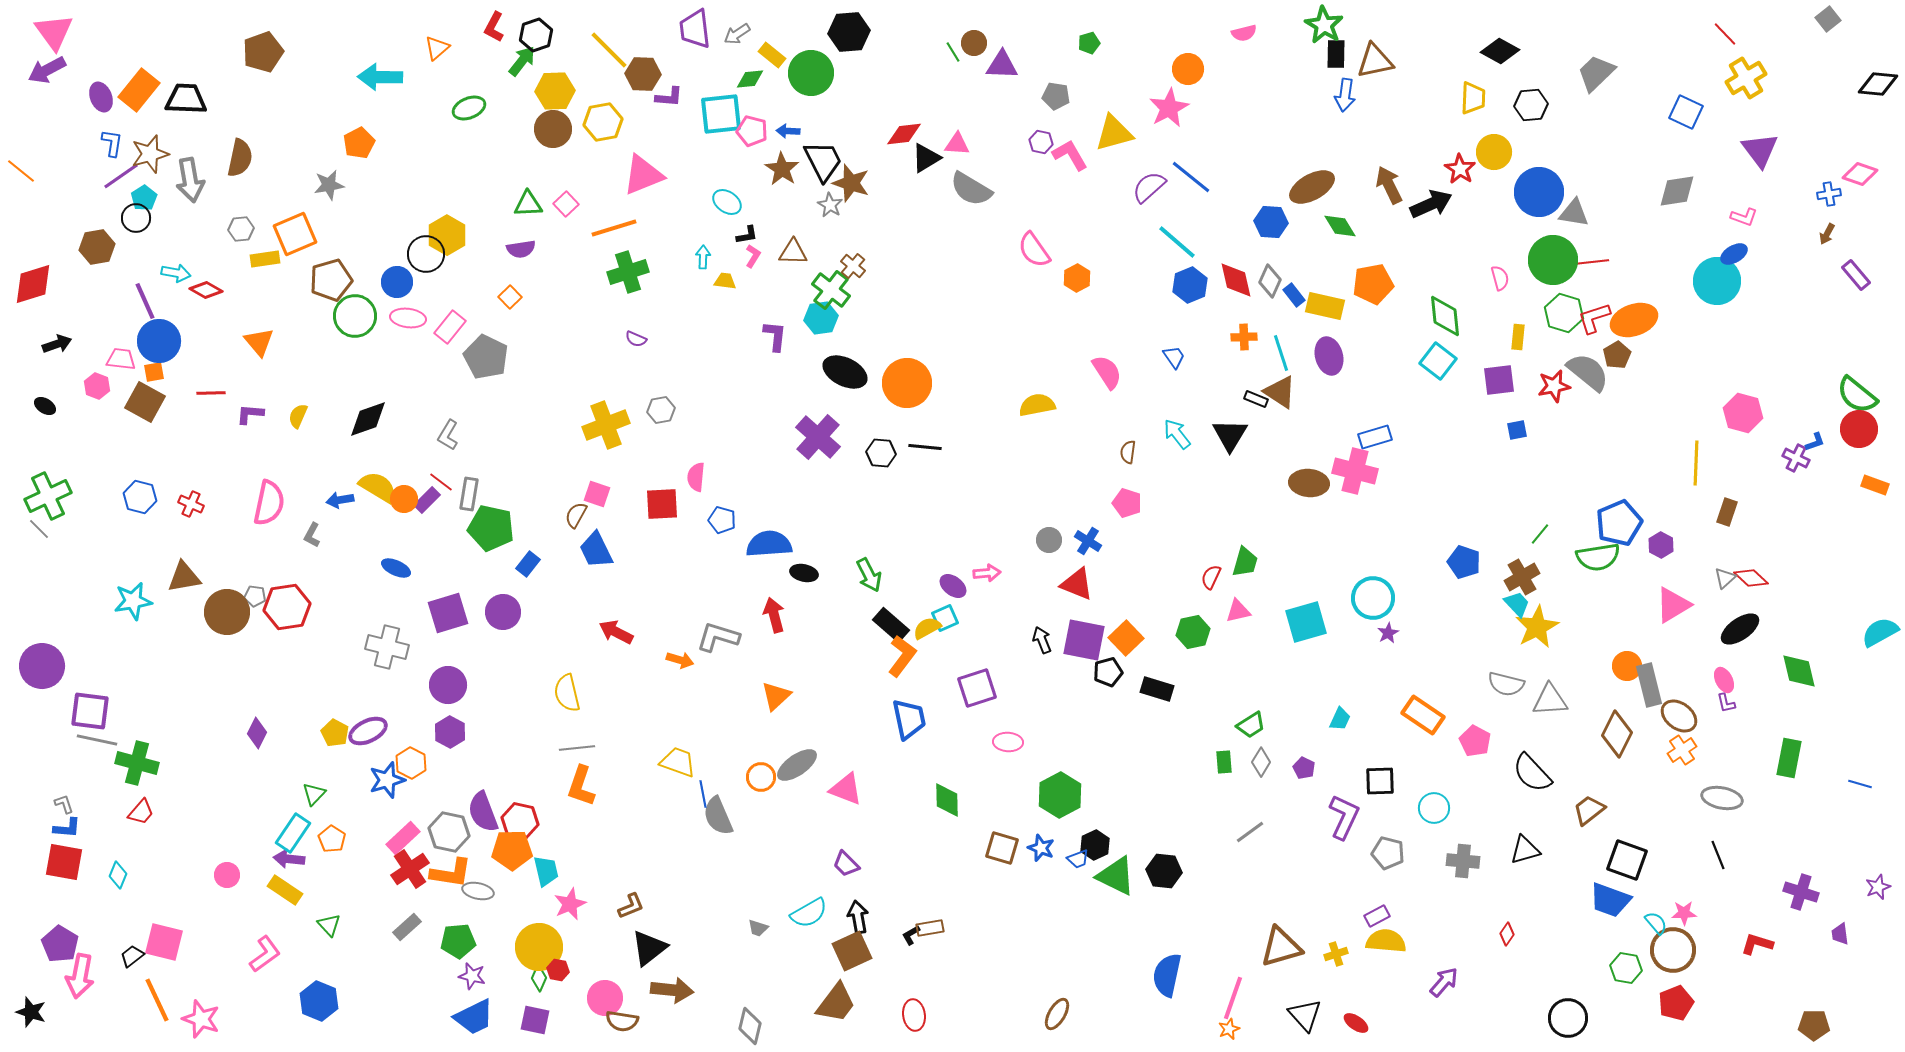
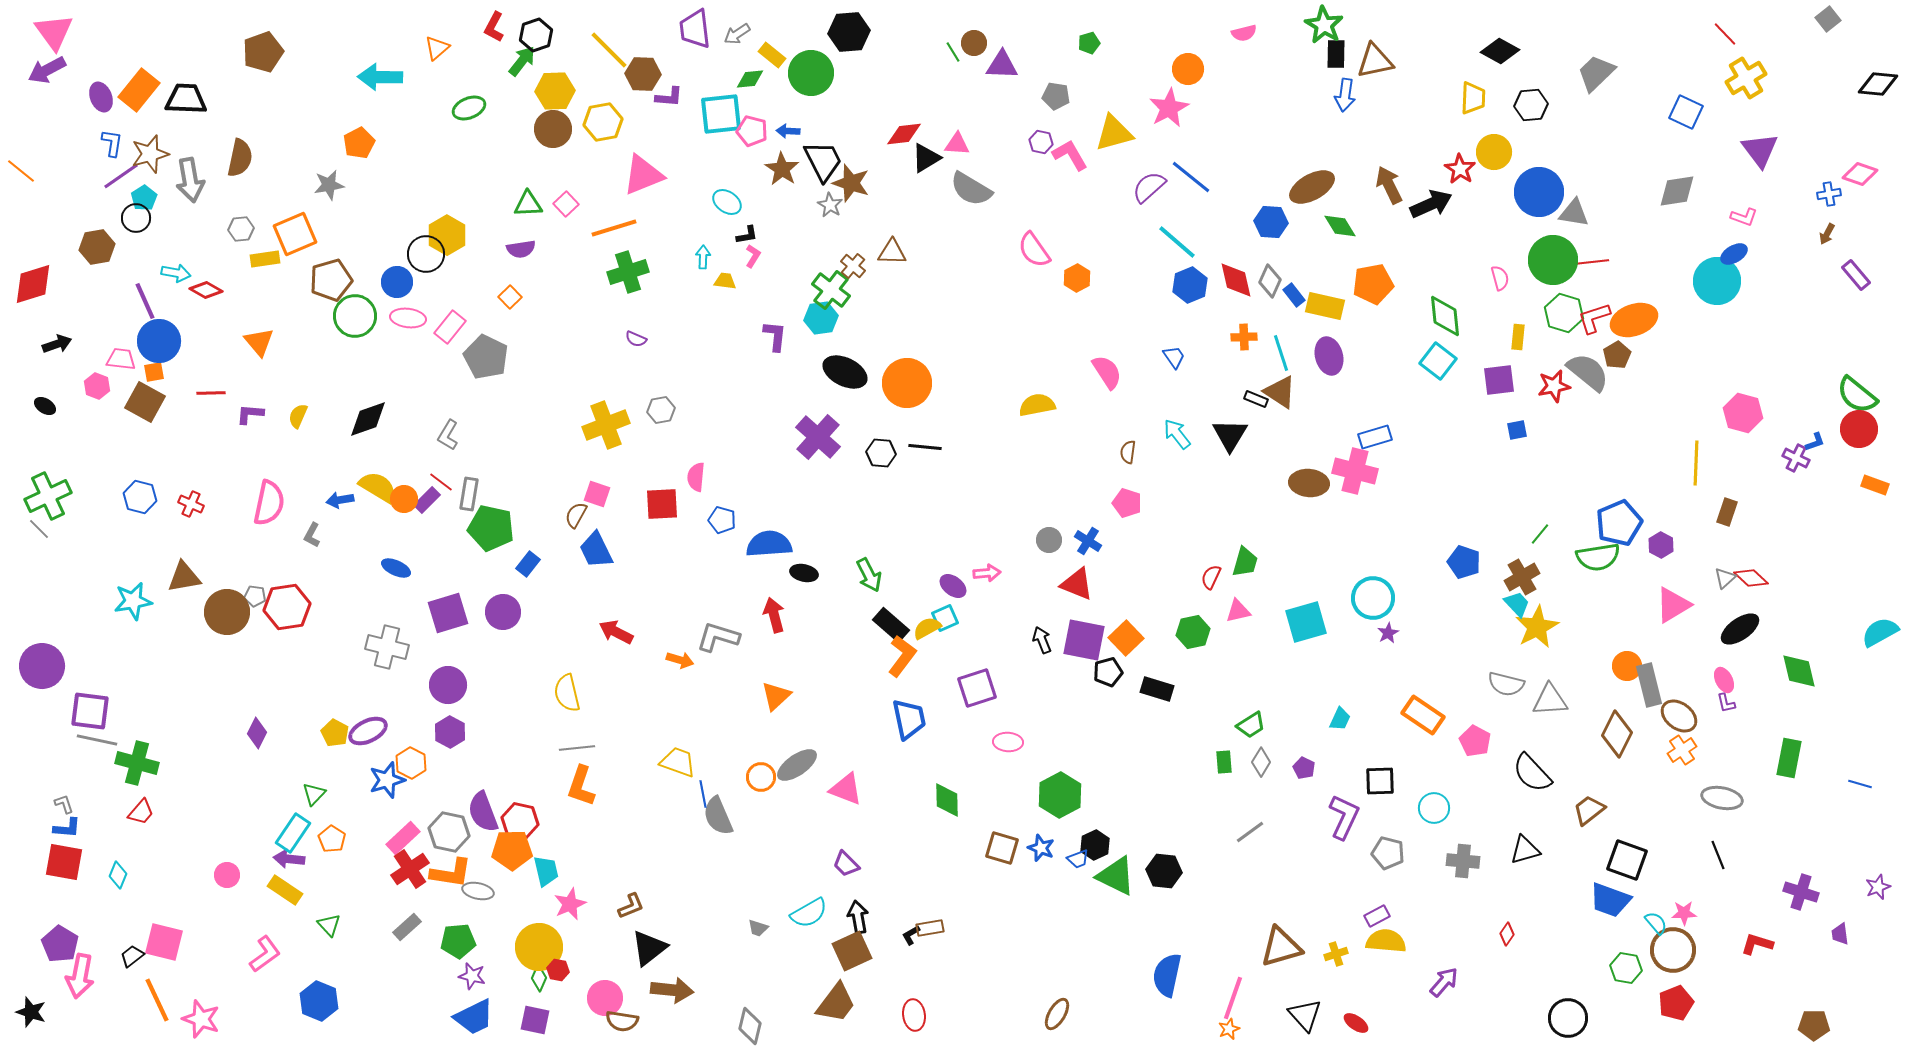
brown triangle at (793, 252): moved 99 px right
